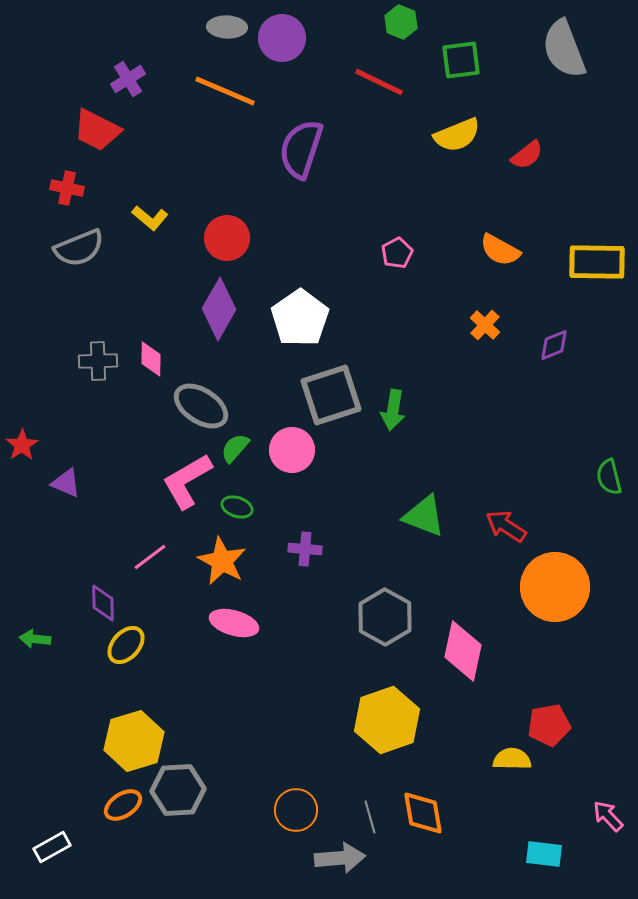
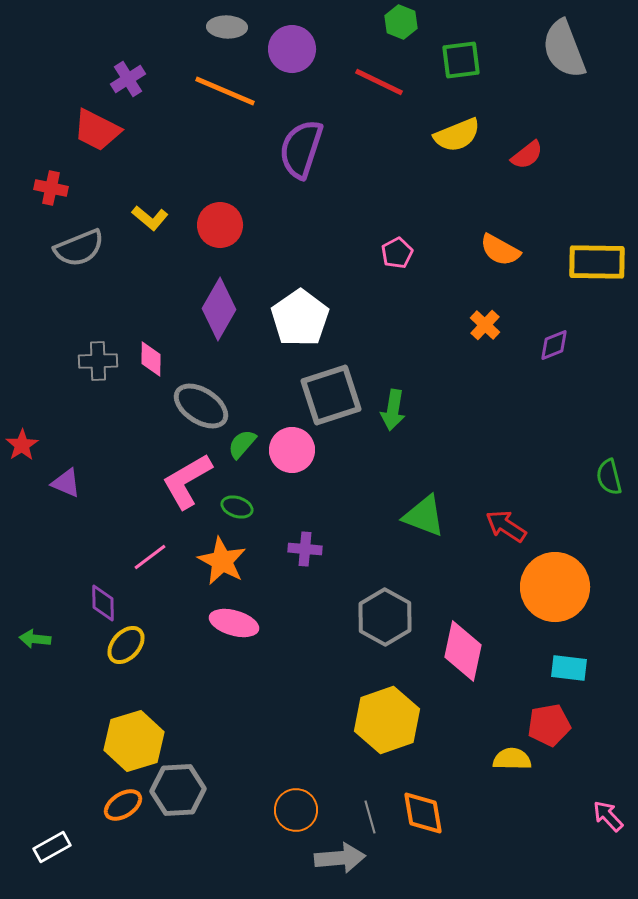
purple circle at (282, 38): moved 10 px right, 11 px down
red cross at (67, 188): moved 16 px left
red circle at (227, 238): moved 7 px left, 13 px up
green semicircle at (235, 448): moved 7 px right, 4 px up
cyan rectangle at (544, 854): moved 25 px right, 186 px up
